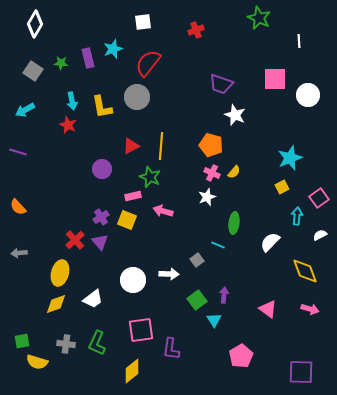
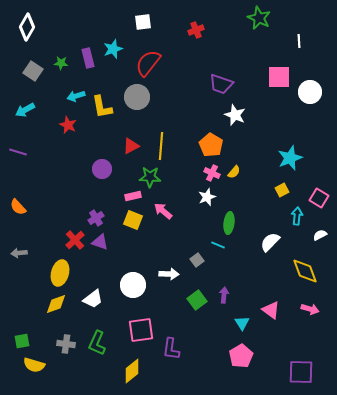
white diamond at (35, 24): moved 8 px left, 3 px down
pink square at (275, 79): moved 4 px right, 2 px up
white circle at (308, 95): moved 2 px right, 3 px up
cyan arrow at (72, 101): moved 4 px right, 5 px up; rotated 84 degrees clockwise
orange pentagon at (211, 145): rotated 15 degrees clockwise
green star at (150, 177): rotated 20 degrees counterclockwise
yellow square at (282, 187): moved 3 px down
pink square at (319, 198): rotated 24 degrees counterclockwise
pink arrow at (163, 211): rotated 24 degrees clockwise
purple cross at (101, 217): moved 5 px left, 1 px down
yellow square at (127, 220): moved 6 px right
green ellipse at (234, 223): moved 5 px left
purple triangle at (100, 242): rotated 30 degrees counterclockwise
white circle at (133, 280): moved 5 px down
pink triangle at (268, 309): moved 3 px right, 1 px down
cyan triangle at (214, 320): moved 28 px right, 3 px down
yellow semicircle at (37, 362): moved 3 px left, 3 px down
